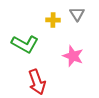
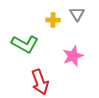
pink star: rotated 30 degrees clockwise
red arrow: moved 3 px right
